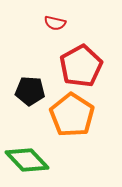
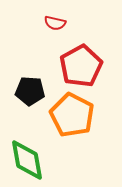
orange pentagon: rotated 6 degrees counterclockwise
green diamond: rotated 33 degrees clockwise
